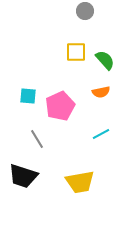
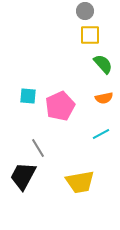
yellow square: moved 14 px right, 17 px up
green semicircle: moved 2 px left, 4 px down
orange semicircle: moved 3 px right, 6 px down
gray line: moved 1 px right, 9 px down
black trapezoid: rotated 100 degrees clockwise
